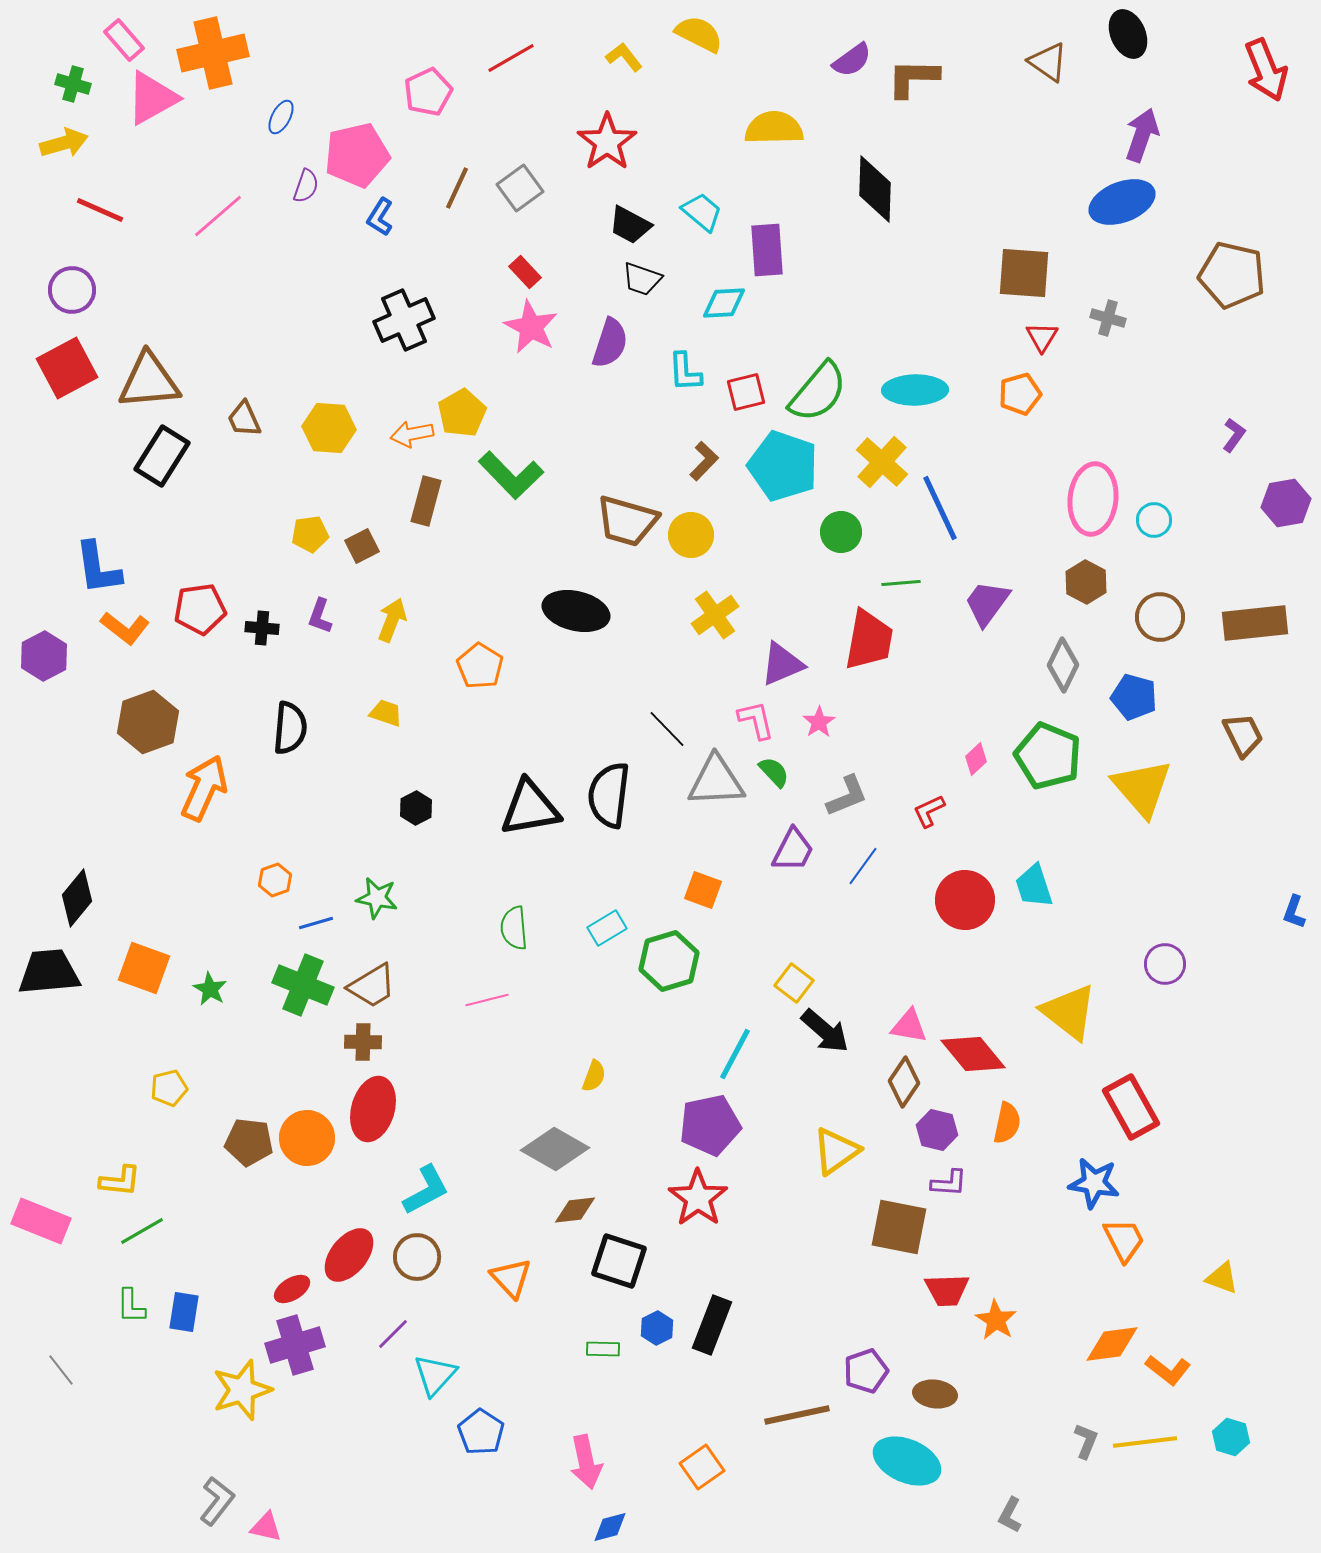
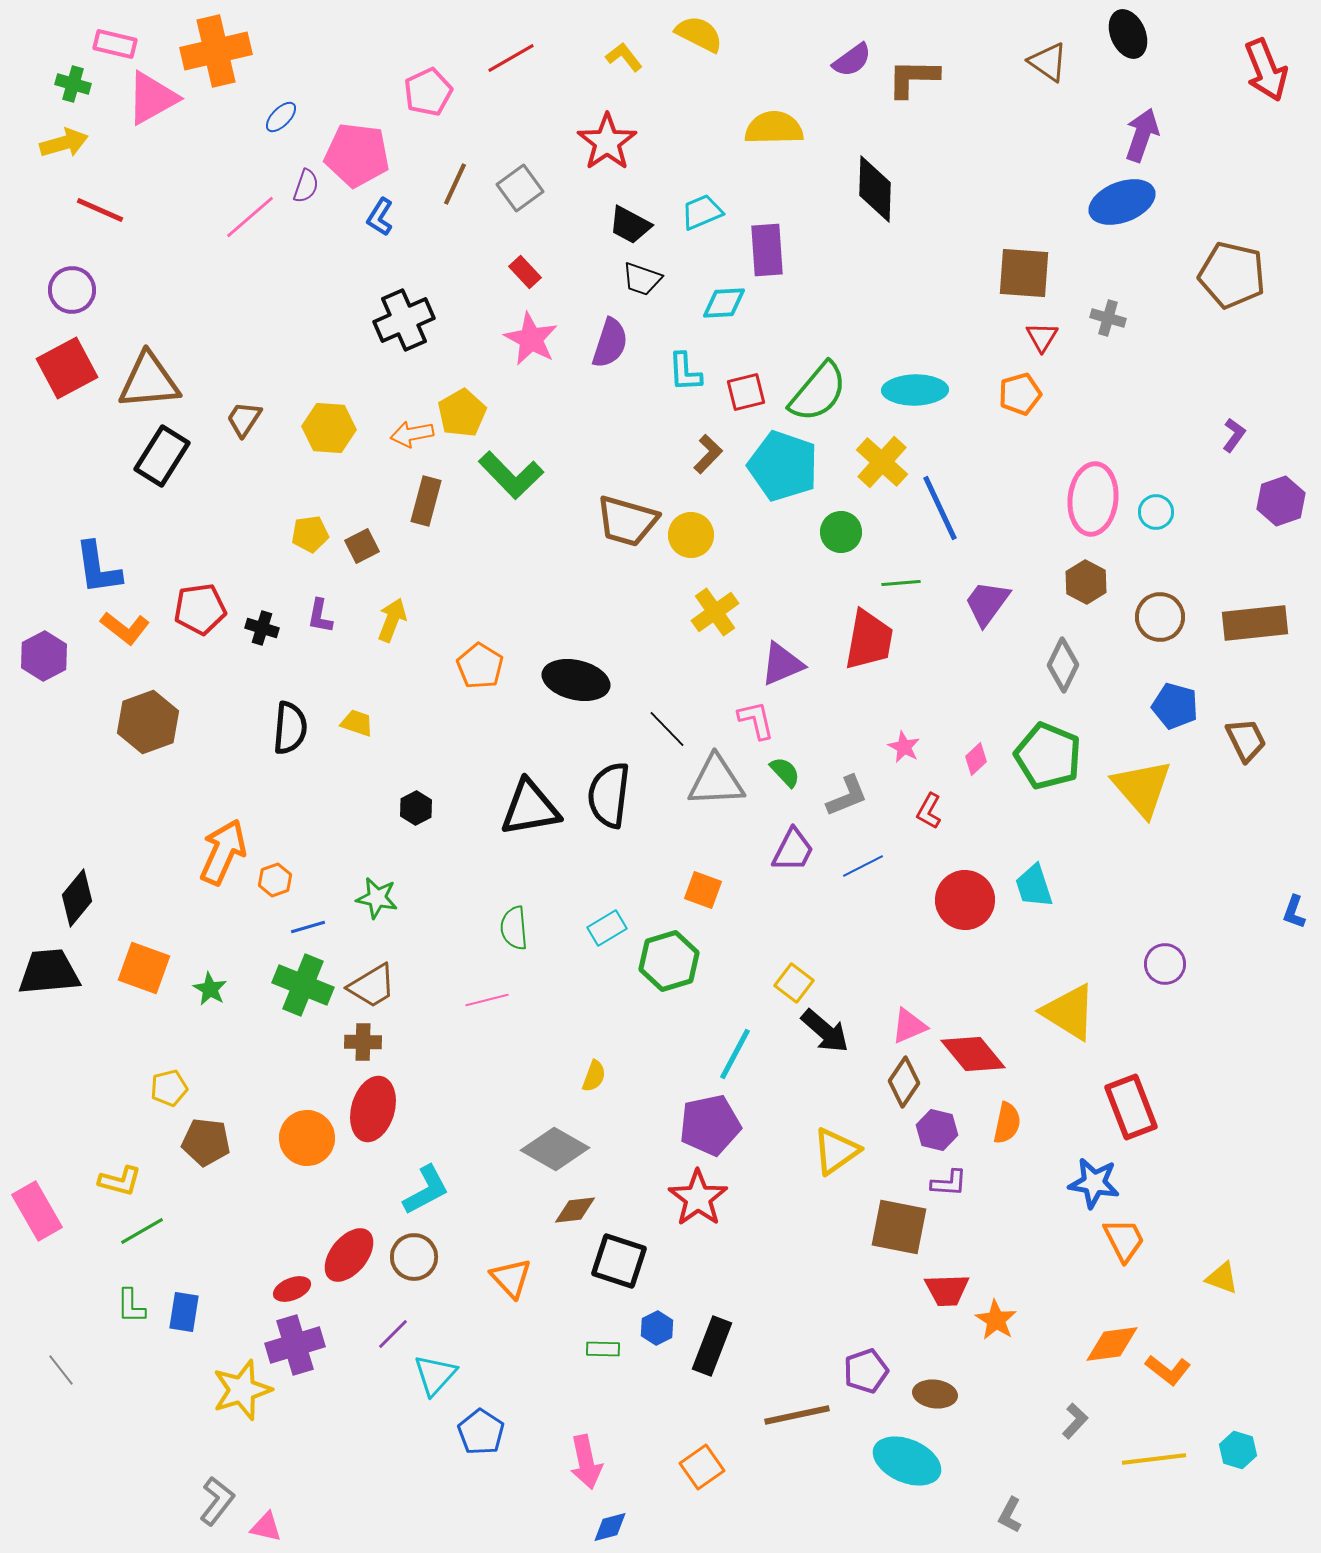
pink rectangle at (124, 40): moved 9 px left, 4 px down; rotated 36 degrees counterclockwise
orange cross at (213, 53): moved 3 px right, 2 px up
blue ellipse at (281, 117): rotated 16 degrees clockwise
pink pentagon at (357, 155): rotated 20 degrees clockwise
brown line at (457, 188): moved 2 px left, 4 px up
cyan trapezoid at (702, 212): rotated 63 degrees counterclockwise
pink line at (218, 216): moved 32 px right, 1 px down
pink star at (531, 327): moved 12 px down
brown trapezoid at (244, 419): rotated 57 degrees clockwise
brown L-shape at (704, 461): moved 4 px right, 7 px up
purple hexagon at (1286, 503): moved 5 px left, 2 px up; rotated 9 degrees counterclockwise
cyan circle at (1154, 520): moved 2 px right, 8 px up
black ellipse at (576, 611): moved 69 px down
yellow cross at (715, 615): moved 3 px up
purple L-shape at (320, 616): rotated 9 degrees counterclockwise
black cross at (262, 628): rotated 12 degrees clockwise
blue pentagon at (1134, 697): moved 41 px right, 9 px down
yellow trapezoid at (386, 713): moved 29 px left, 10 px down
pink star at (819, 722): moved 85 px right, 25 px down; rotated 12 degrees counterclockwise
brown trapezoid at (1243, 735): moved 3 px right, 5 px down
green semicircle at (774, 772): moved 11 px right
orange arrow at (204, 788): moved 19 px right, 64 px down
red L-shape at (929, 811): rotated 36 degrees counterclockwise
blue line at (863, 866): rotated 27 degrees clockwise
blue line at (316, 923): moved 8 px left, 4 px down
yellow triangle at (1069, 1012): rotated 6 degrees counterclockwise
pink triangle at (909, 1026): rotated 33 degrees counterclockwise
red rectangle at (1131, 1107): rotated 8 degrees clockwise
brown pentagon at (249, 1142): moved 43 px left
yellow L-shape at (120, 1181): rotated 9 degrees clockwise
pink rectangle at (41, 1221): moved 4 px left, 10 px up; rotated 38 degrees clockwise
brown circle at (417, 1257): moved 3 px left
red ellipse at (292, 1289): rotated 9 degrees clockwise
black rectangle at (712, 1325): moved 21 px down
cyan hexagon at (1231, 1437): moved 7 px right, 13 px down
gray L-shape at (1086, 1441): moved 11 px left, 20 px up; rotated 21 degrees clockwise
yellow line at (1145, 1442): moved 9 px right, 17 px down
